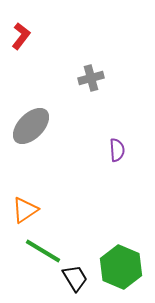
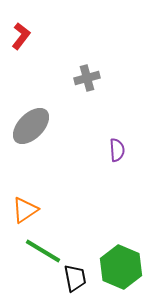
gray cross: moved 4 px left
black trapezoid: rotated 20 degrees clockwise
